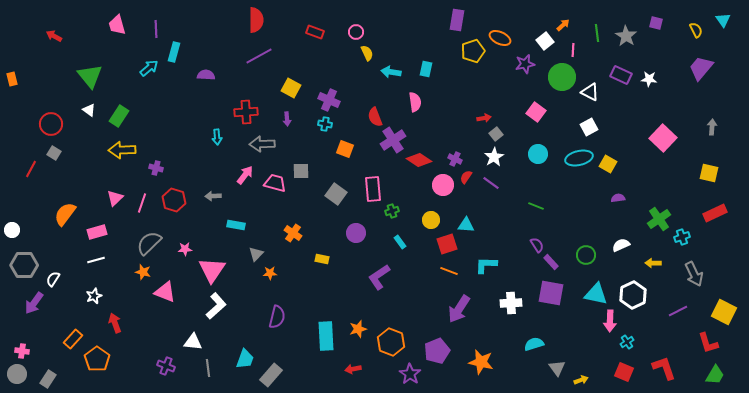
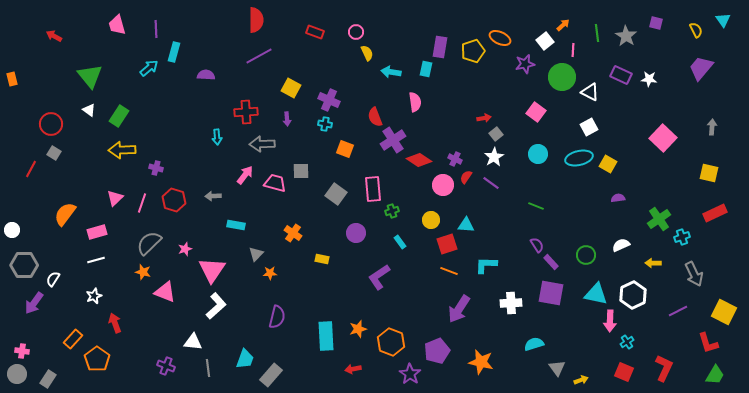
purple rectangle at (457, 20): moved 17 px left, 27 px down
pink star at (185, 249): rotated 16 degrees counterclockwise
red L-shape at (664, 368): rotated 44 degrees clockwise
